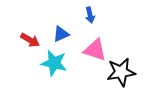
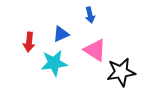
red arrow: moved 1 px left, 2 px down; rotated 66 degrees clockwise
pink triangle: rotated 15 degrees clockwise
cyan star: rotated 20 degrees counterclockwise
